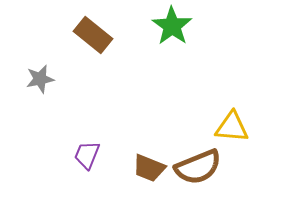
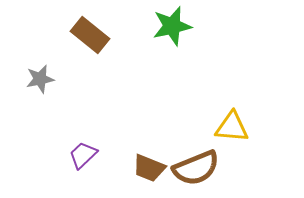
green star: rotated 24 degrees clockwise
brown rectangle: moved 3 px left
purple trapezoid: moved 4 px left; rotated 24 degrees clockwise
brown semicircle: moved 2 px left, 1 px down
